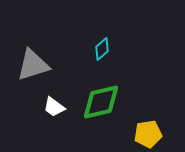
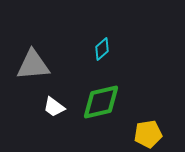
gray triangle: rotated 12 degrees clockwise
